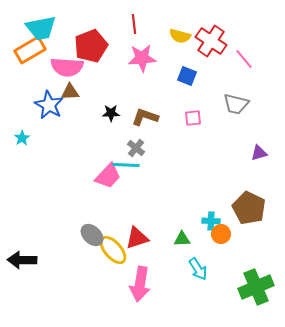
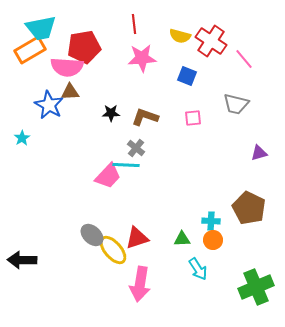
red pentagon: moved 7 px left, 1 px down; rotated 12 degrees clockwise
orange circle: moved 8 px left, 6 px down
